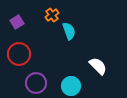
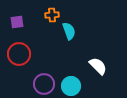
orange cross: rotated 32 degrees clockwise
purple square: rotated 24 degrees clockwise
purple circle: moved 8 px right, 1 px down
